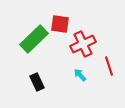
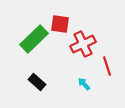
red line: moved 2 px left
cyan arrow: moved 4 px right, 9 px down
black rectangle: rotated 24 degrees counterclockwise
